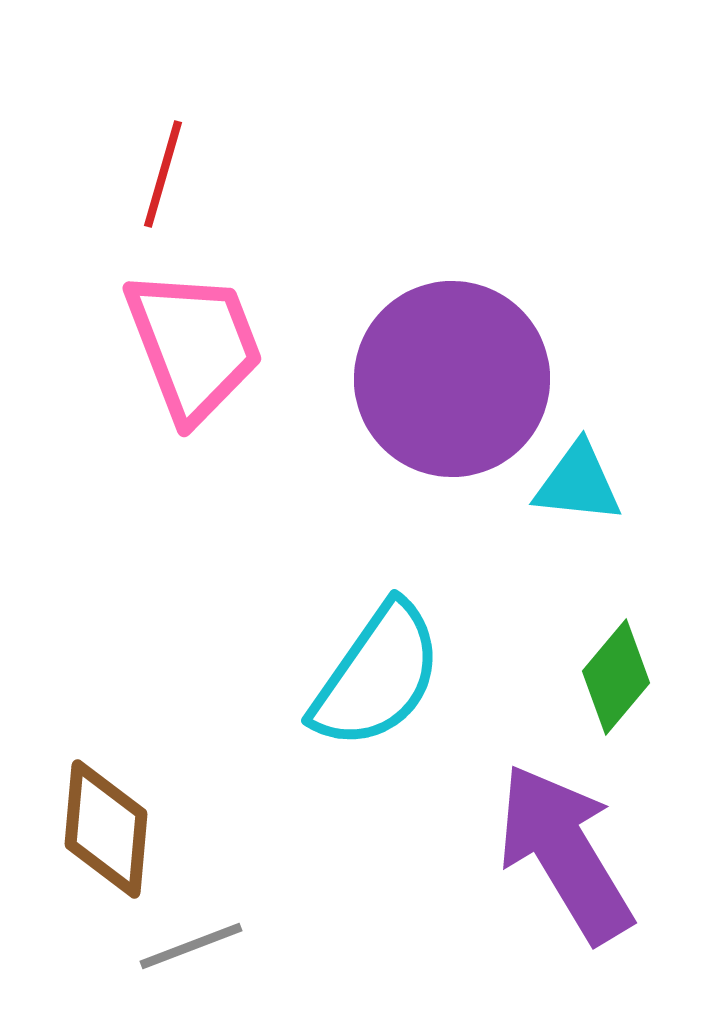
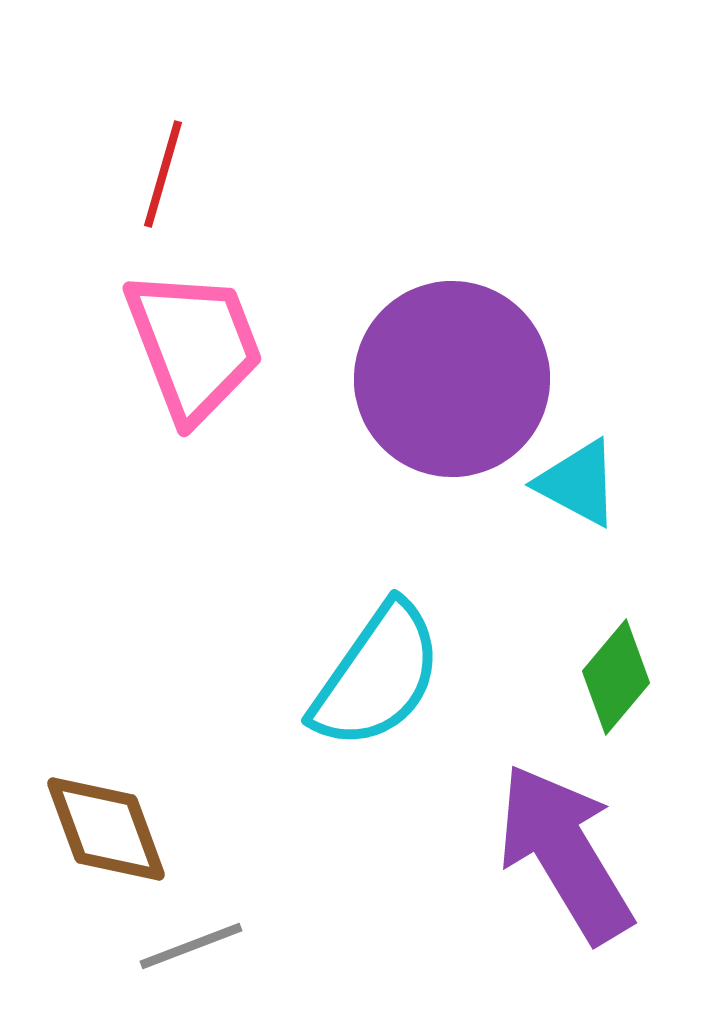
cyan triangle: rotated 22 degrees clockwise
brown diamond: rotated 25 degrees counterclockwise
